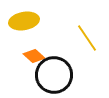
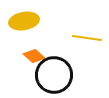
yellow line: rotated 48 degrees counterclockwise
